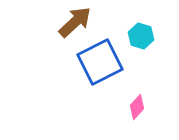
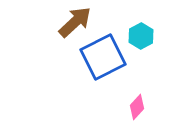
cyan hexagon: rotated 15 degrees clockwise
blue square: moved 3 px right, 5 px up
